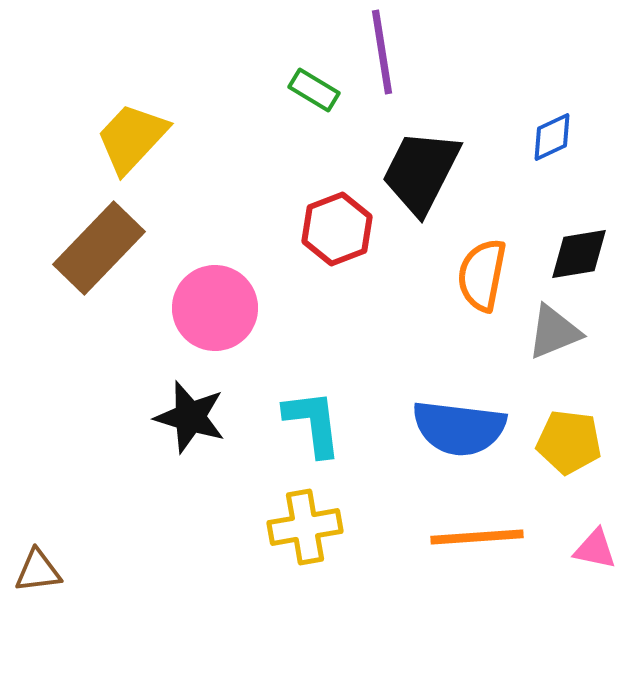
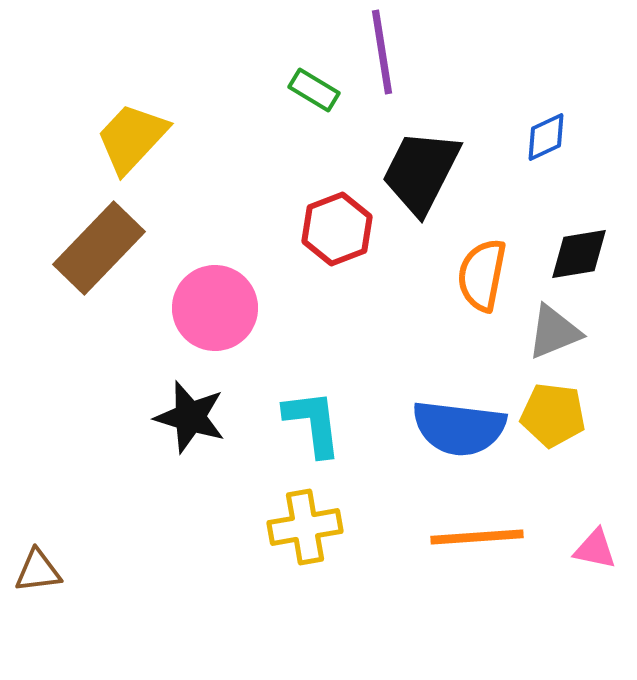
blue diamond: moved 6 px left
yellow pentagon: moved 16 px left, 27 px up
